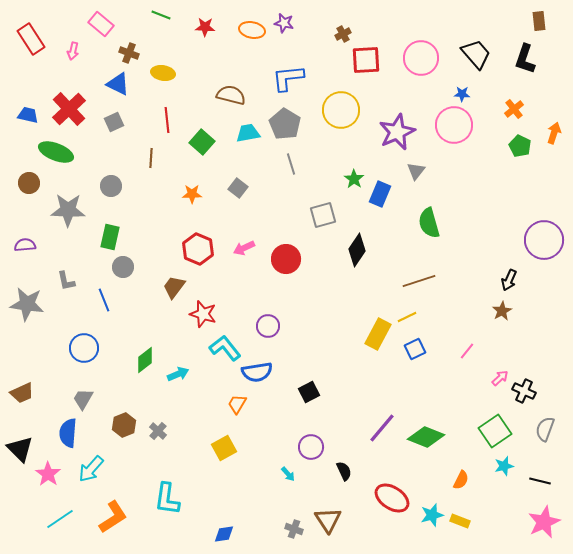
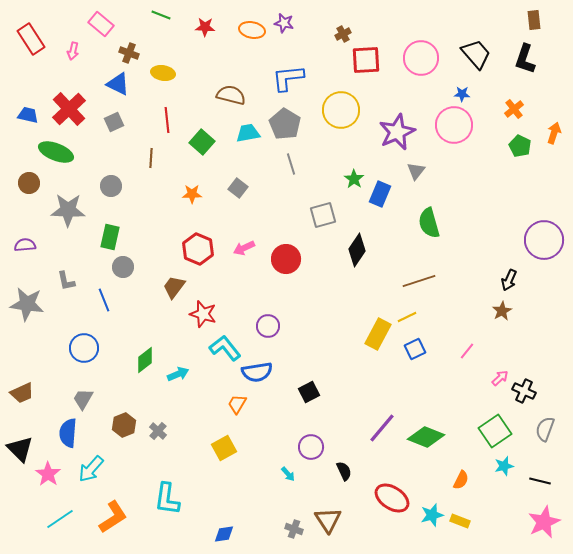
brown rectangle at (539, 21): moved 5 px left, 1 px up
